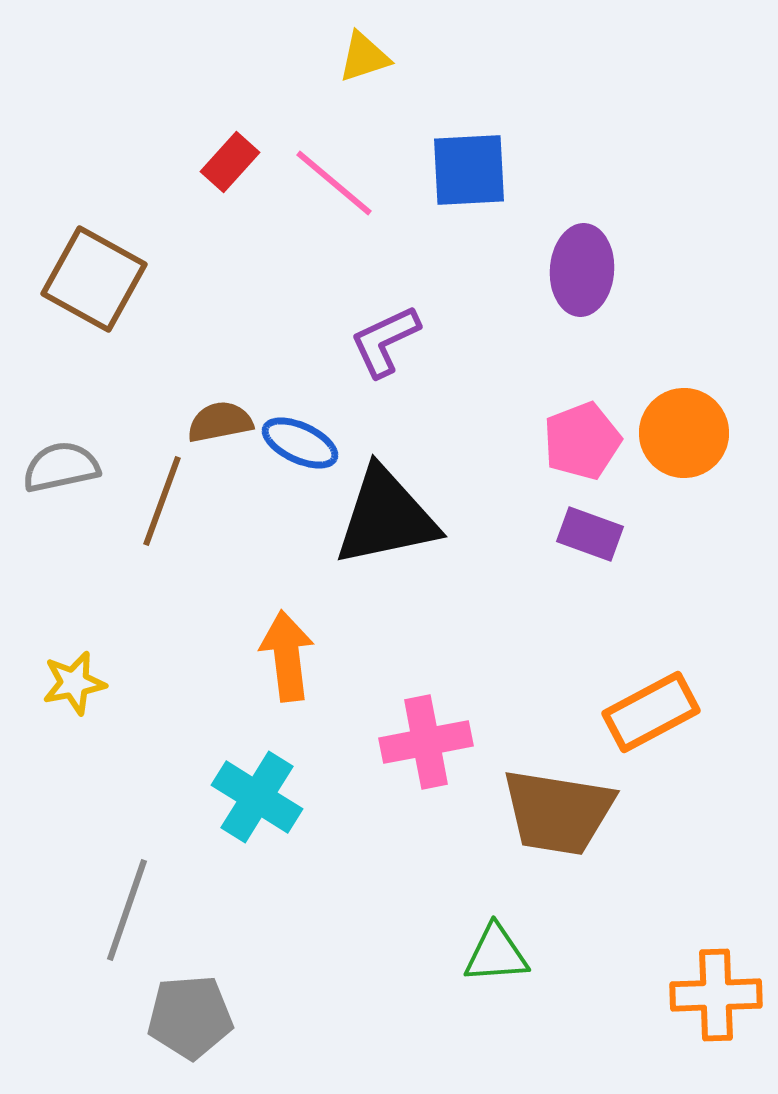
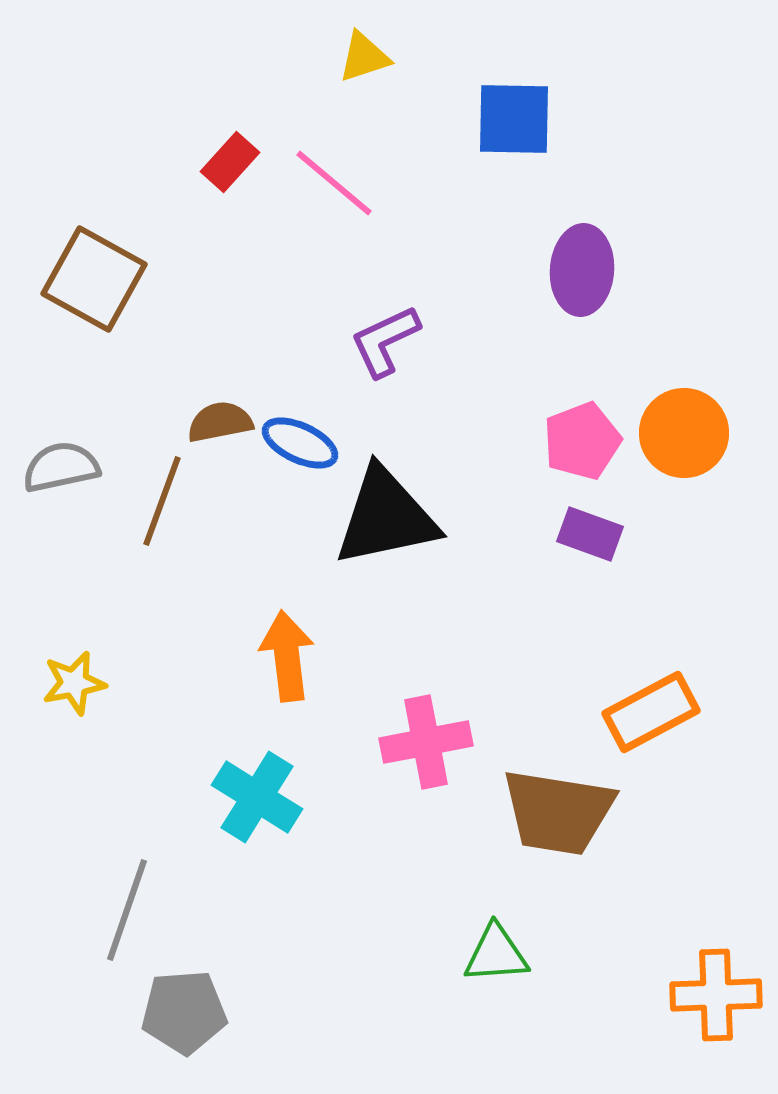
blue square: moved 45 px right, 51 px up; rotated 4 degrees clockwise
gray pentagon: moved 6 px left, 5 px up
